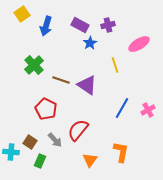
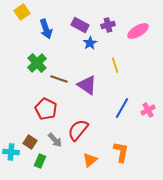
yellow square: moved 2 px up
blue arrow: moved 3 px down; rotated 36 degrees counterclockwise
pink ellipse: moved 1 px left, 13 px up
green cross: moved 3 px right, 2 px up
brown line: moved 2 px left, 1 px up
orange triangle: rotated 14 degrees clockwise
